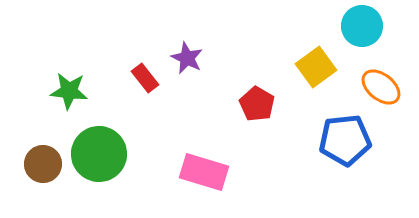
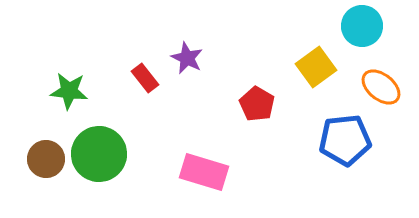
brown circle: moved 3 px right, 5 px up
